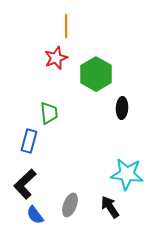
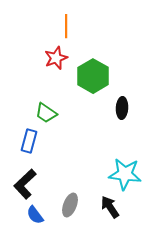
green hexagon: moved 3 px left, 2 px down
green trapezoid: moved 3 px left; rotated 130 degrees clockwise
cyan star: moved 2 px left
